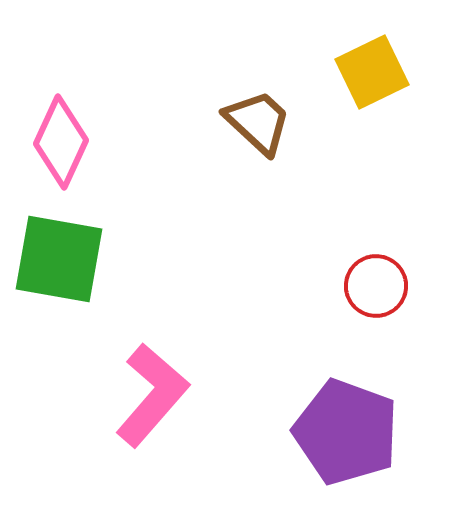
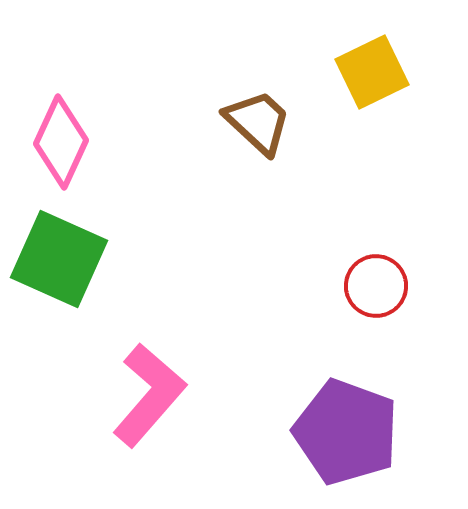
green square: rotated 14 degrees clockwise
pink L-shape: moved 3 px left
